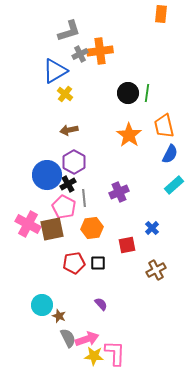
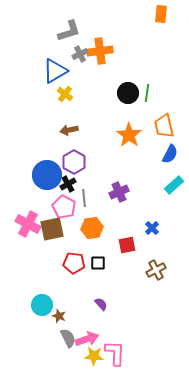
red pentagon: rotated 15 degrees clockwise
